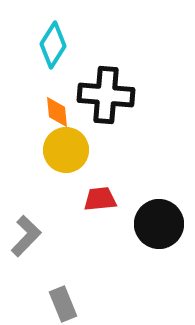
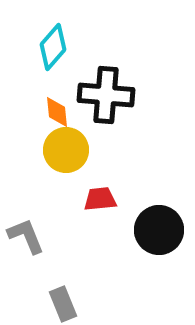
cyan diamond: moved 2 px down; rotated 9 degrees clockwise
black circle: moved 6 px down
gray L-shape: rotated 66 degrees counterclockwise
